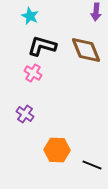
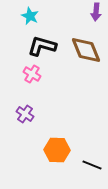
pink cross: moved 1 px left, 1 px down
